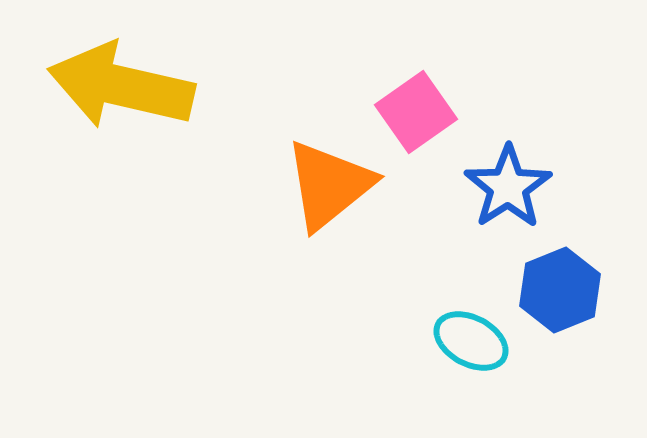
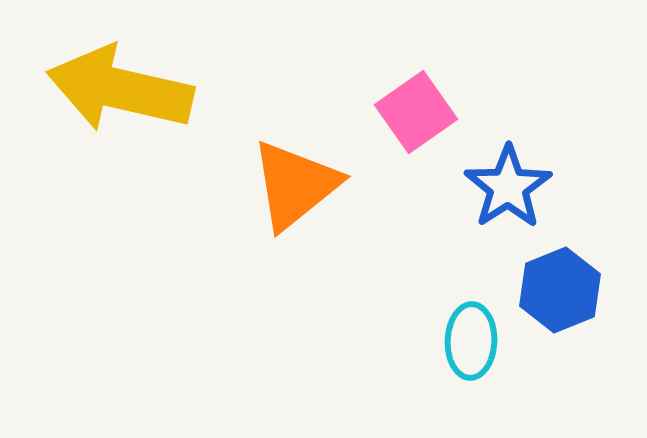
yellow arrow: moved 1 px left, 3 px down
orange triangle: moved 34 px left
cyan ellipse: rotated 64 degrees clockwise
